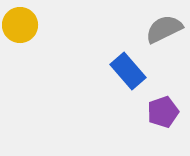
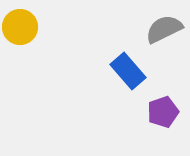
yellow circle: moved 2 px down
